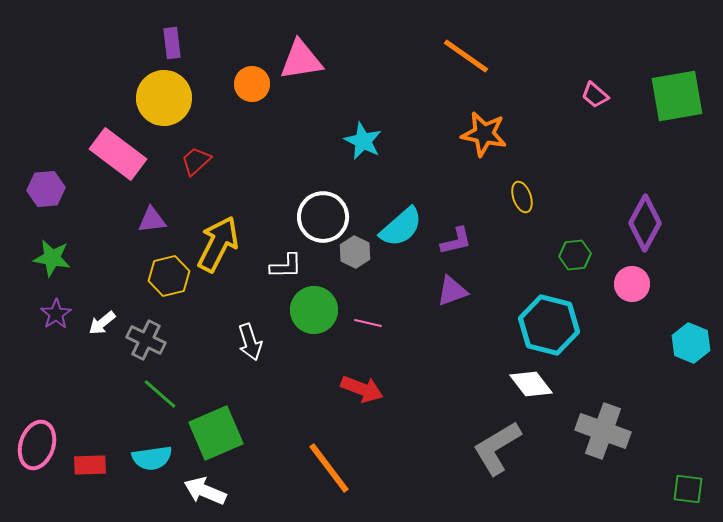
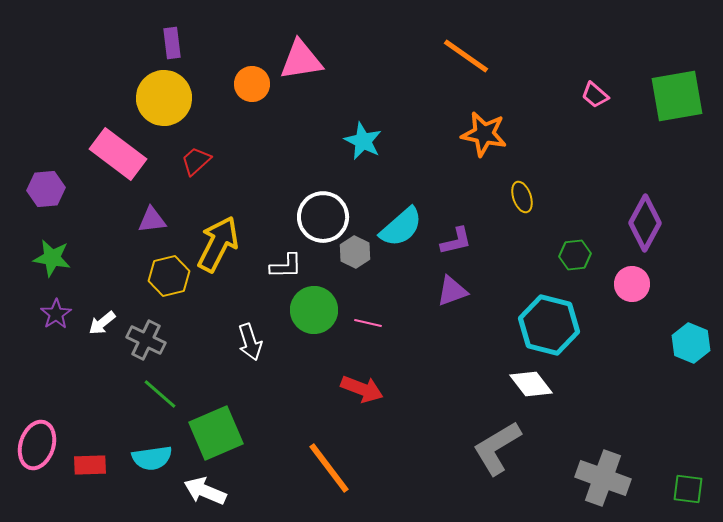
gray cross at (603, 431): moved 47 px down
